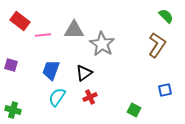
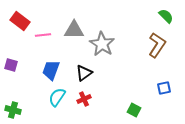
blue square: moved 1 px left, 2 px up
red cross: moved 6 px left, 2 px down
